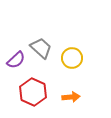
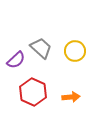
yellow circle: moved 3 px right, 7 px up
